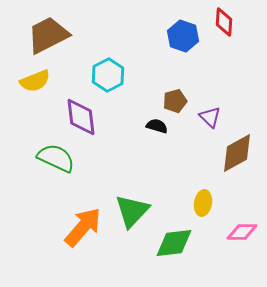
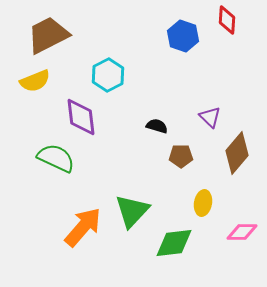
red diamond: moved 3 px right, 2 px up
brown pentagon: moved 6 px right, 55 px down; rotated 15 degrees clockwise
brown diamond: rotated 21 degrees counterclockwise
